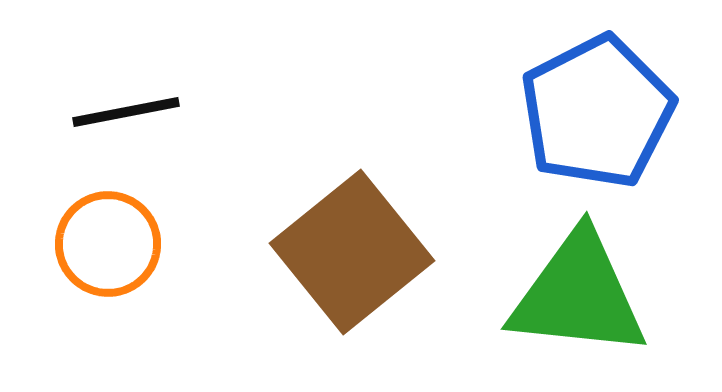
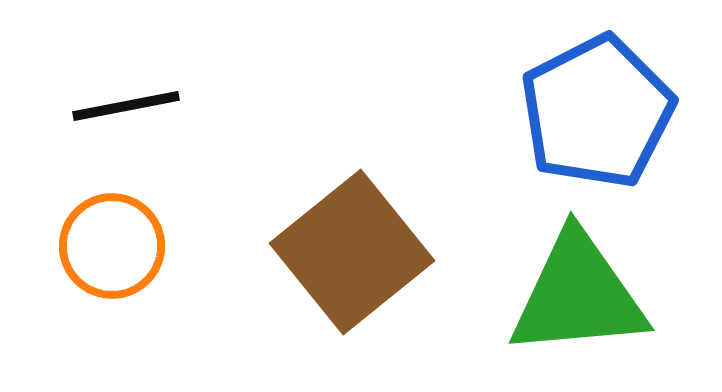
black line: moved 6 px up
orange circle: moved 4 px right, 2 px down
green triangle: rotated 11 degrees counterclockwise
